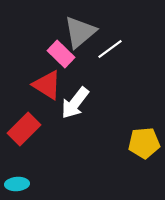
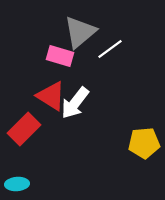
pink rectangle: moved 1 px left, 2 px down; rotated 28 degrees counterclockwise
red triangle: moved 4 px right, 11 px down
